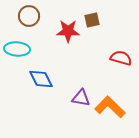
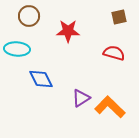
brown square: moved 27 px right, 3 px up
red semicircle: moved 7 px left, 5 px up
purple triangle: rotated 42 degrees counterclockwise
